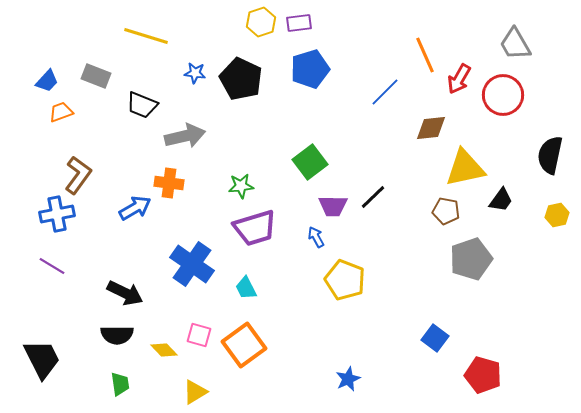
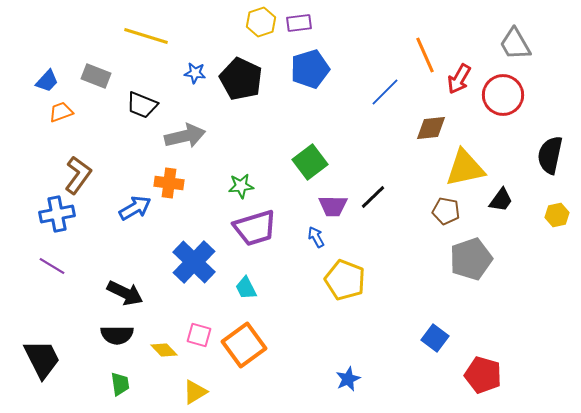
blue cross at (192, 264): moved 2 px right, 2 px up; rotated 9 degrees clockwise
